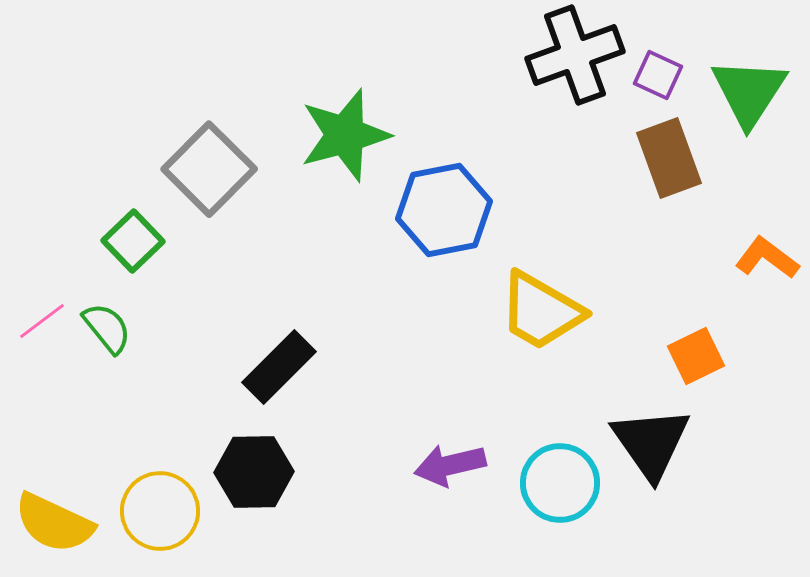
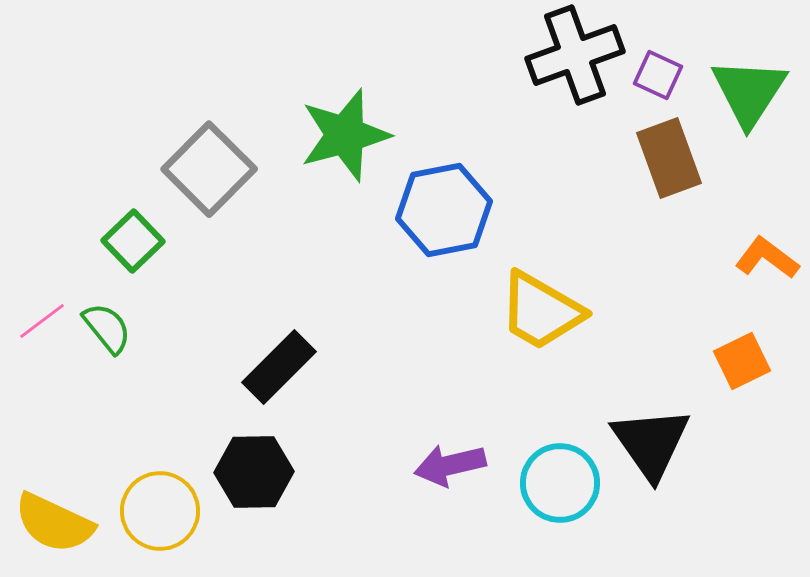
orange square: moved 46 px right, 5 px down
